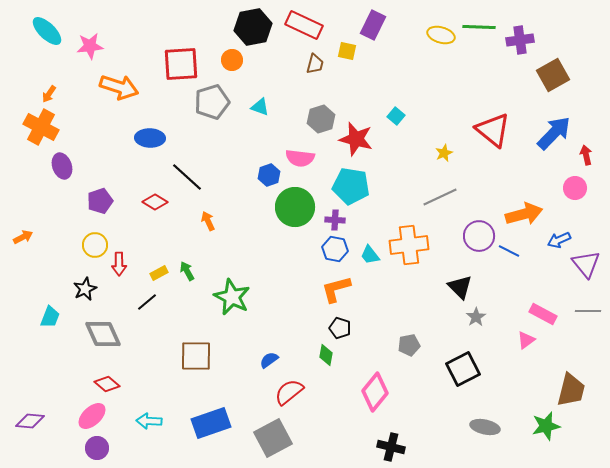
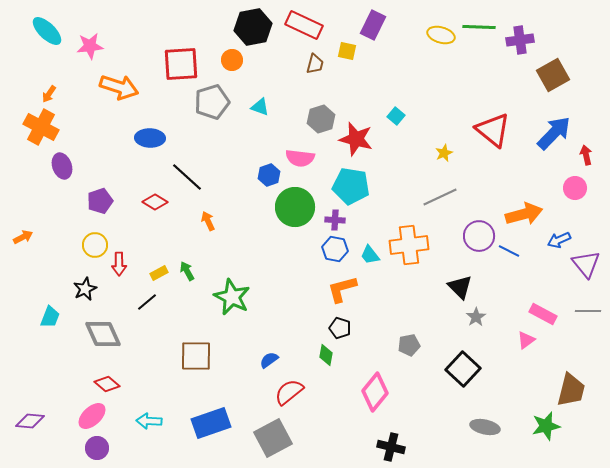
orange L-shape at (336, 289): moved 6 px right
black square at (463, 369): rotated 20 degrees counterclockwise
